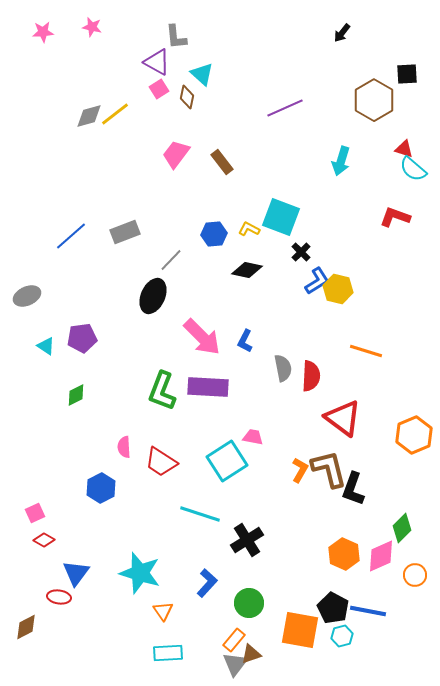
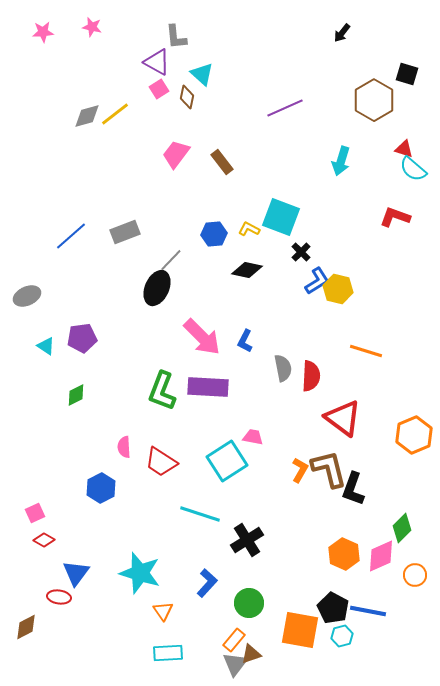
black square at (407, 74): rotated 20 degrees clockwise
gray diamond at (89, 116): moved 2 px left
black ellipse at (153, 296): moved 4 px right, 8 px up
